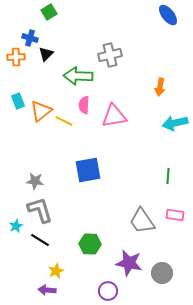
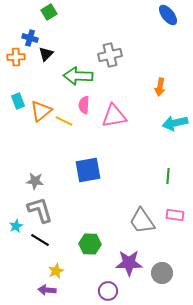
purple star: rotated 12 degrees counterclockwise
